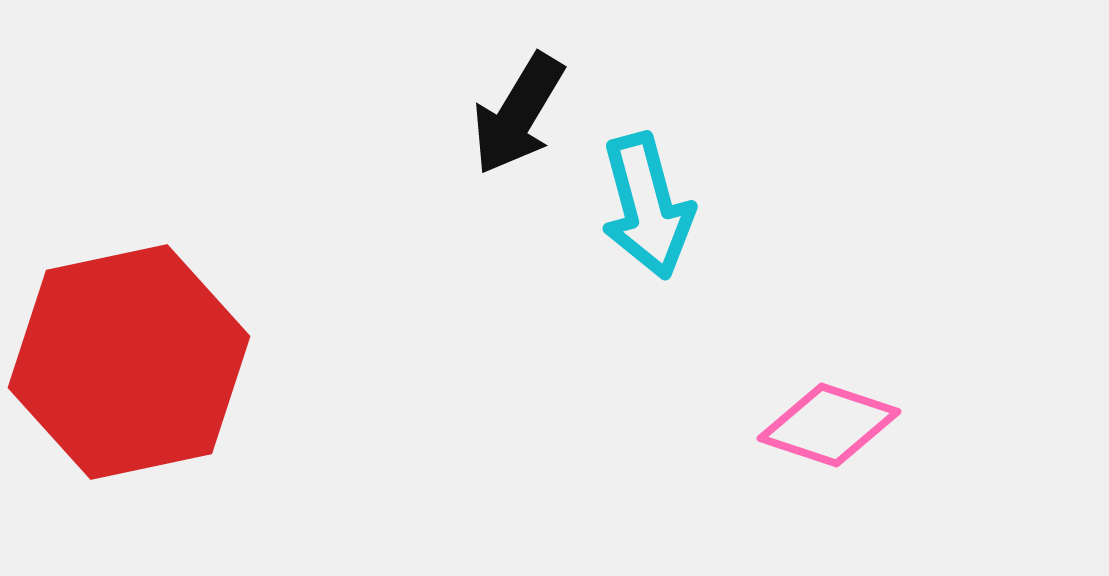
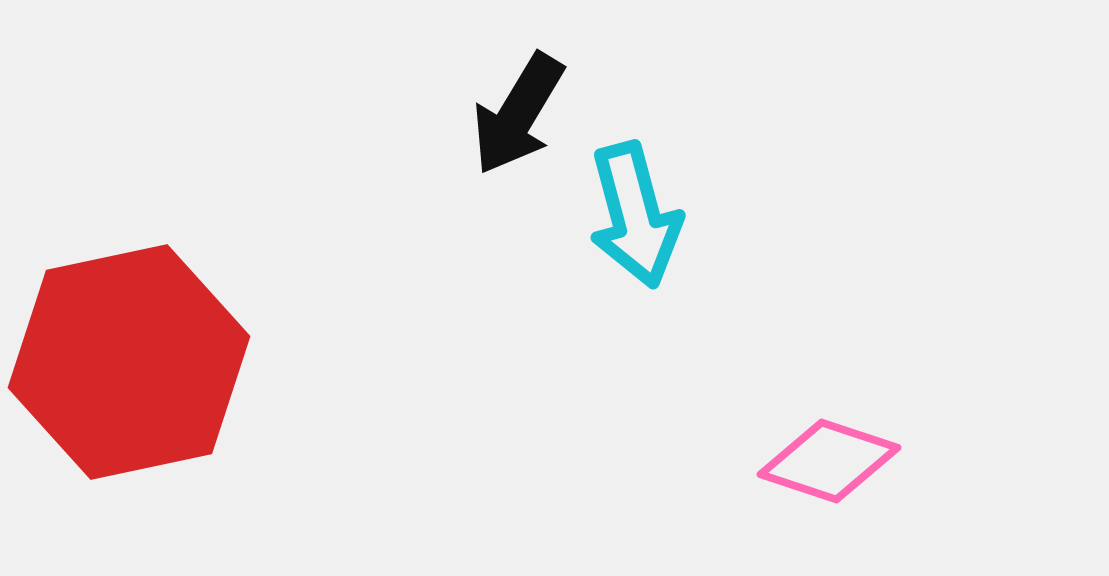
cyan arrow: moved 12 px left, 9 px down
pink diamond: moved 36 px down
